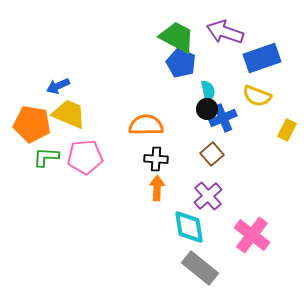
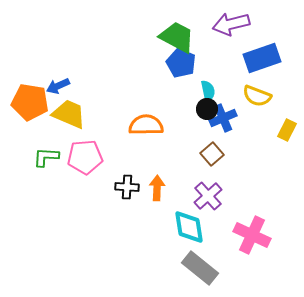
purple arrow: moved 6 px right, 8 px up; rotated 33 degrees counterclockwise
orange pentagon: moved 2 px left, 22 px up
black cross: moved 29 px left, 28 px down
pink cross: rotated 12 degrees counterclockwise
